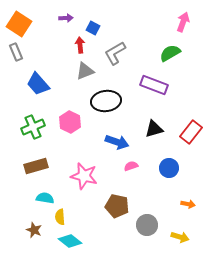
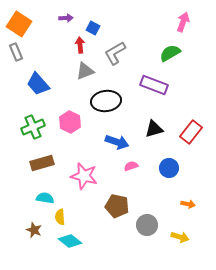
brown rectangle: moved 6 px right, 3 px up
